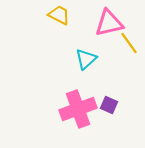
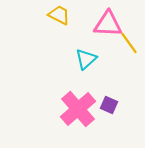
pink triangle: moved 1 px left, 1 px down; rotated 16 degrees clockwise
pink cross: rotated 21 degrees counterclockwise
